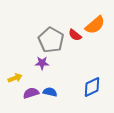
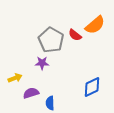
blue semicircle: moved 11 px down; rotated 104 degrees counterclockwise
